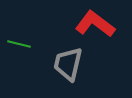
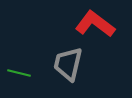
green line: moved 29 px down
